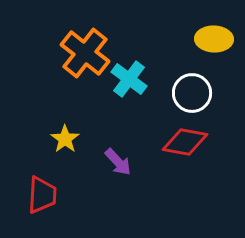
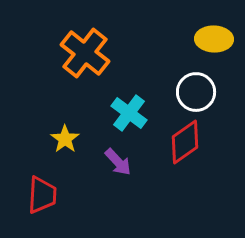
cyan cross: moved 34 px down
white circle: moved 4 px right, 1 px up
red diamond: rotated 45 degrees counterclockwise
